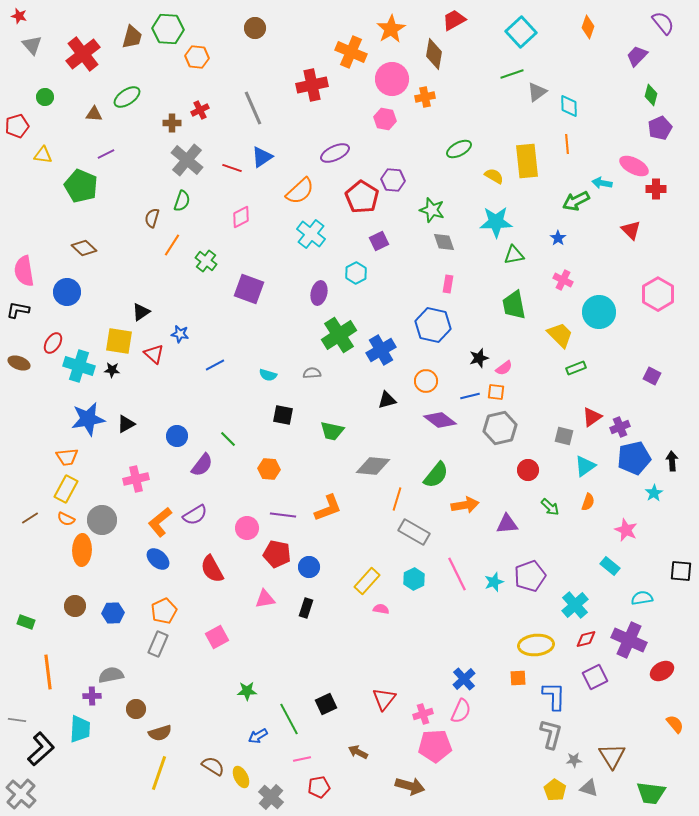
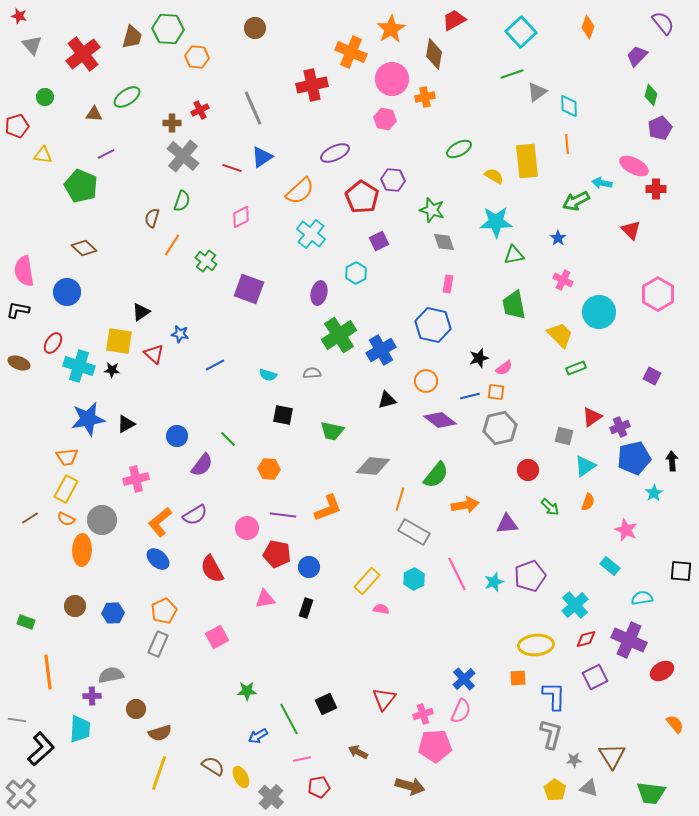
gray cross at (187, 160): moved 4 px left, 4 px up
orange line at (397, 499): moved 3 px right
